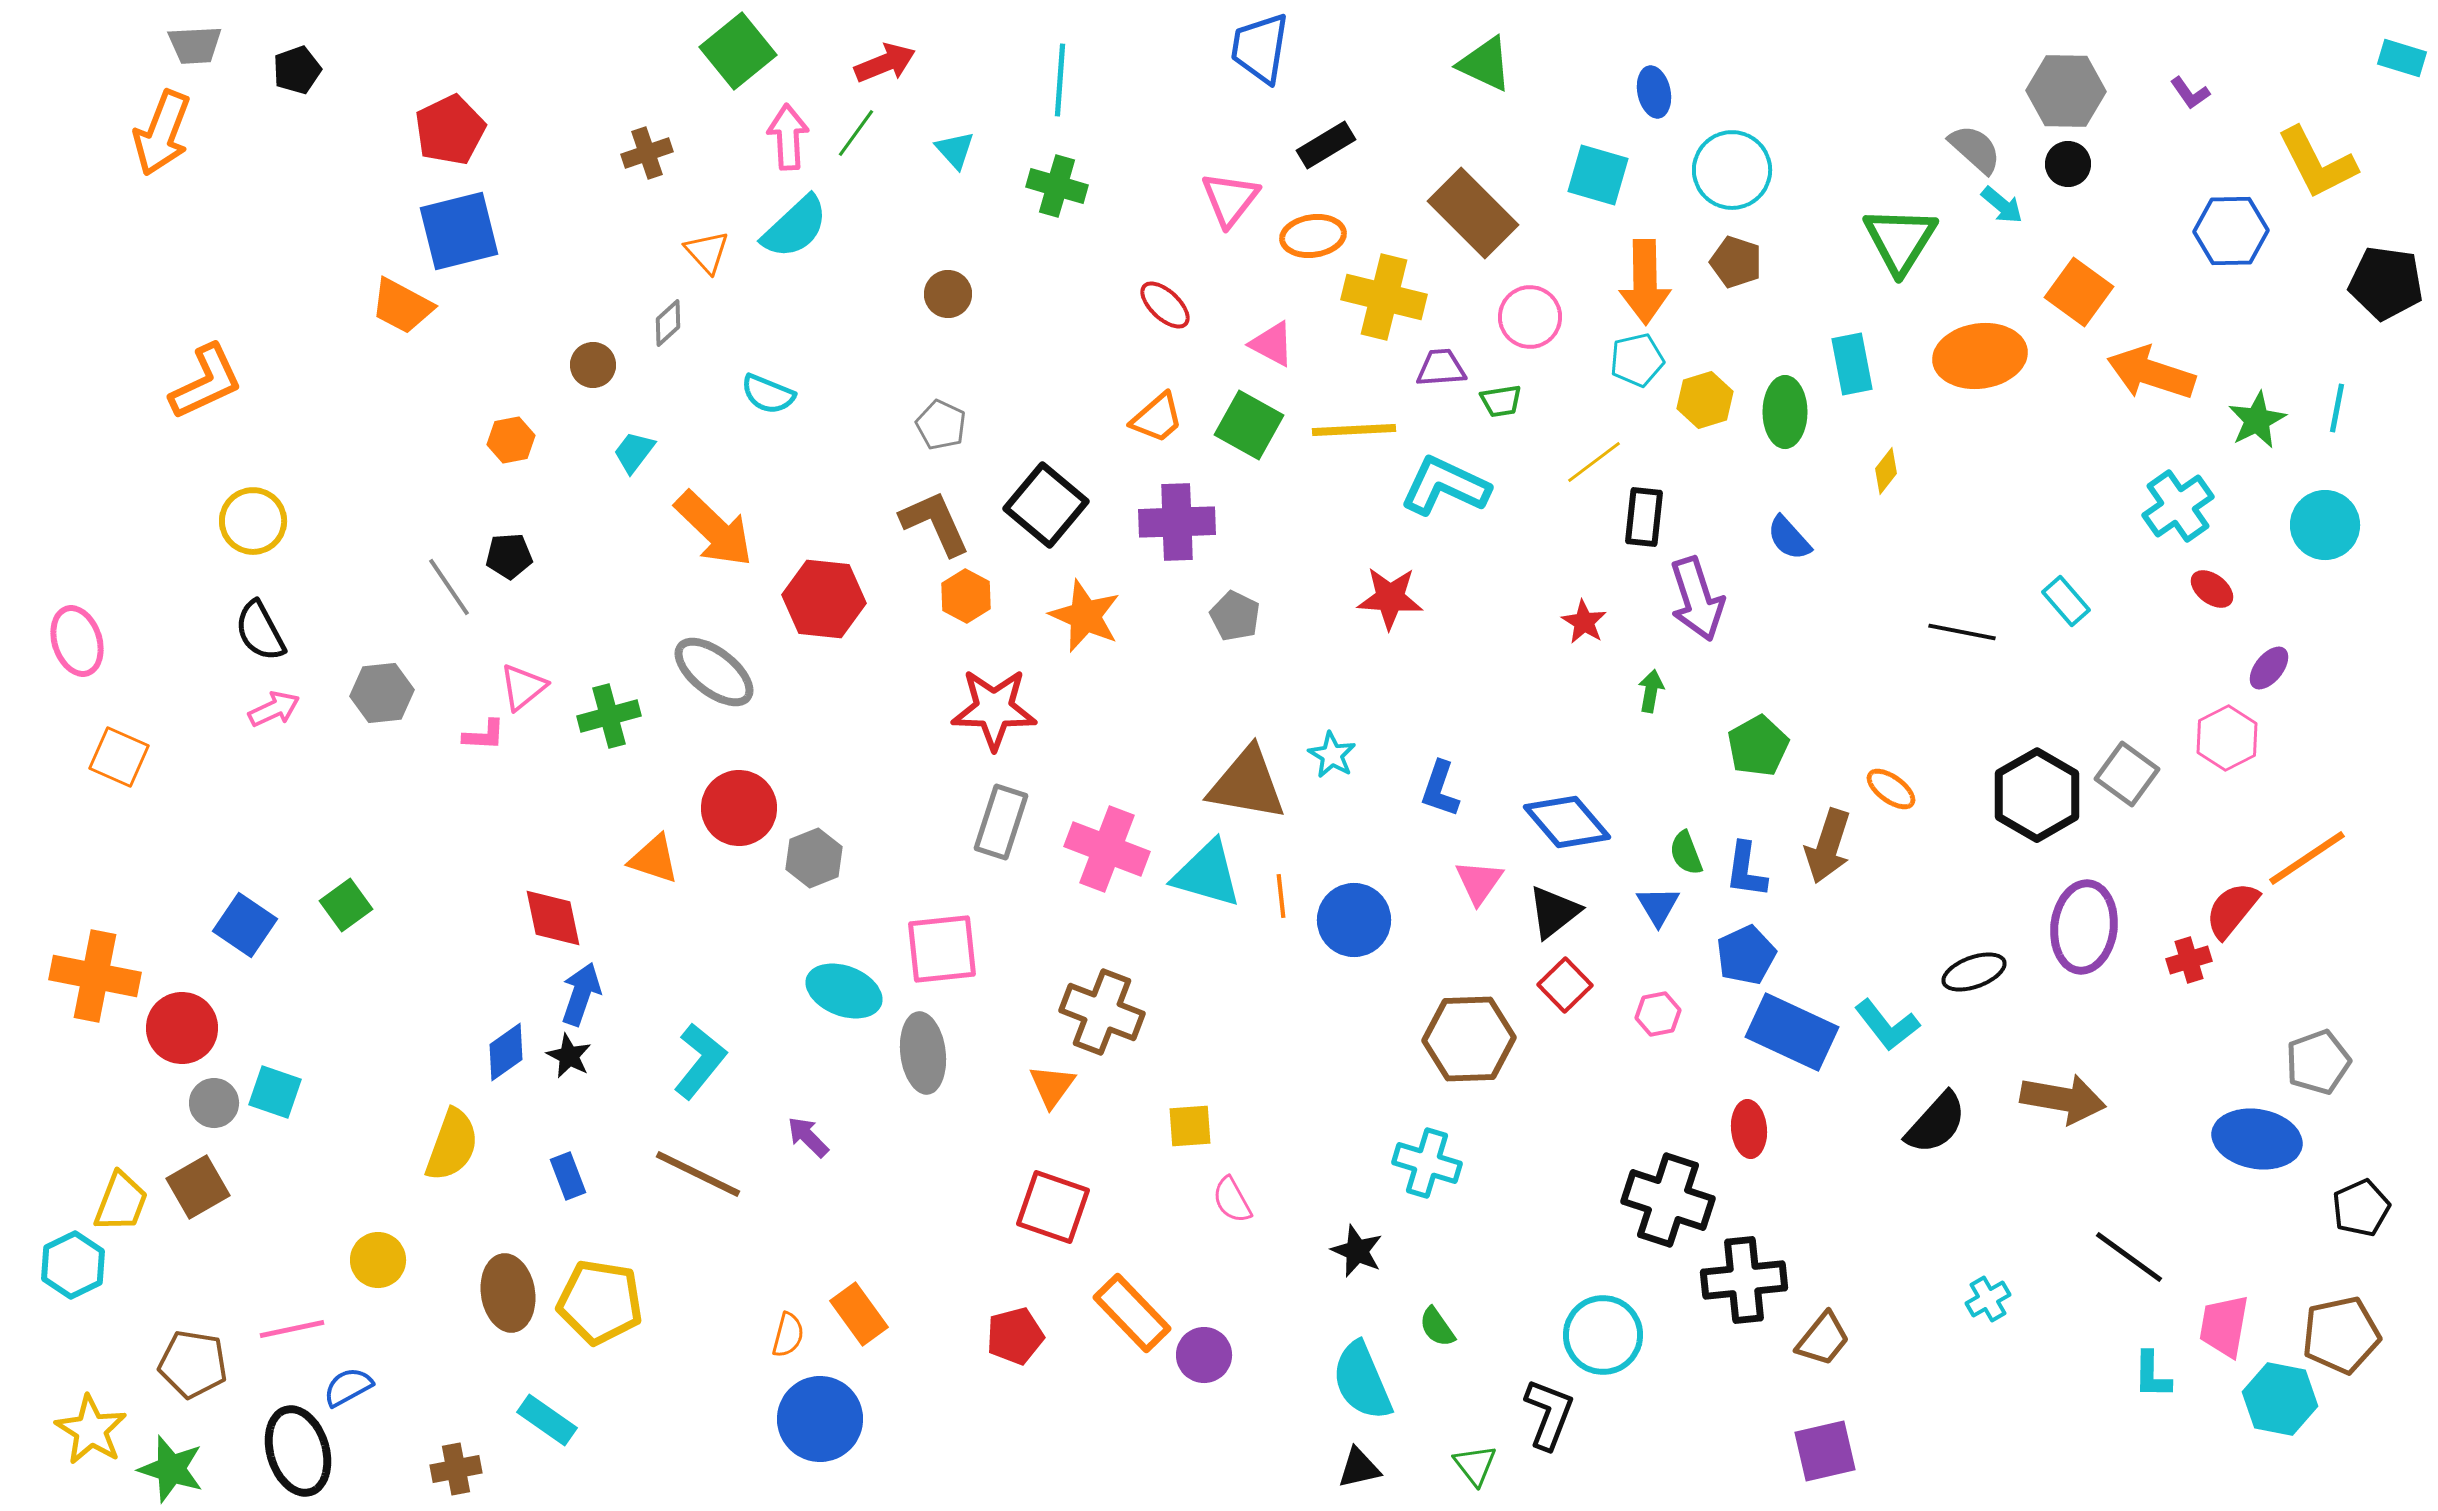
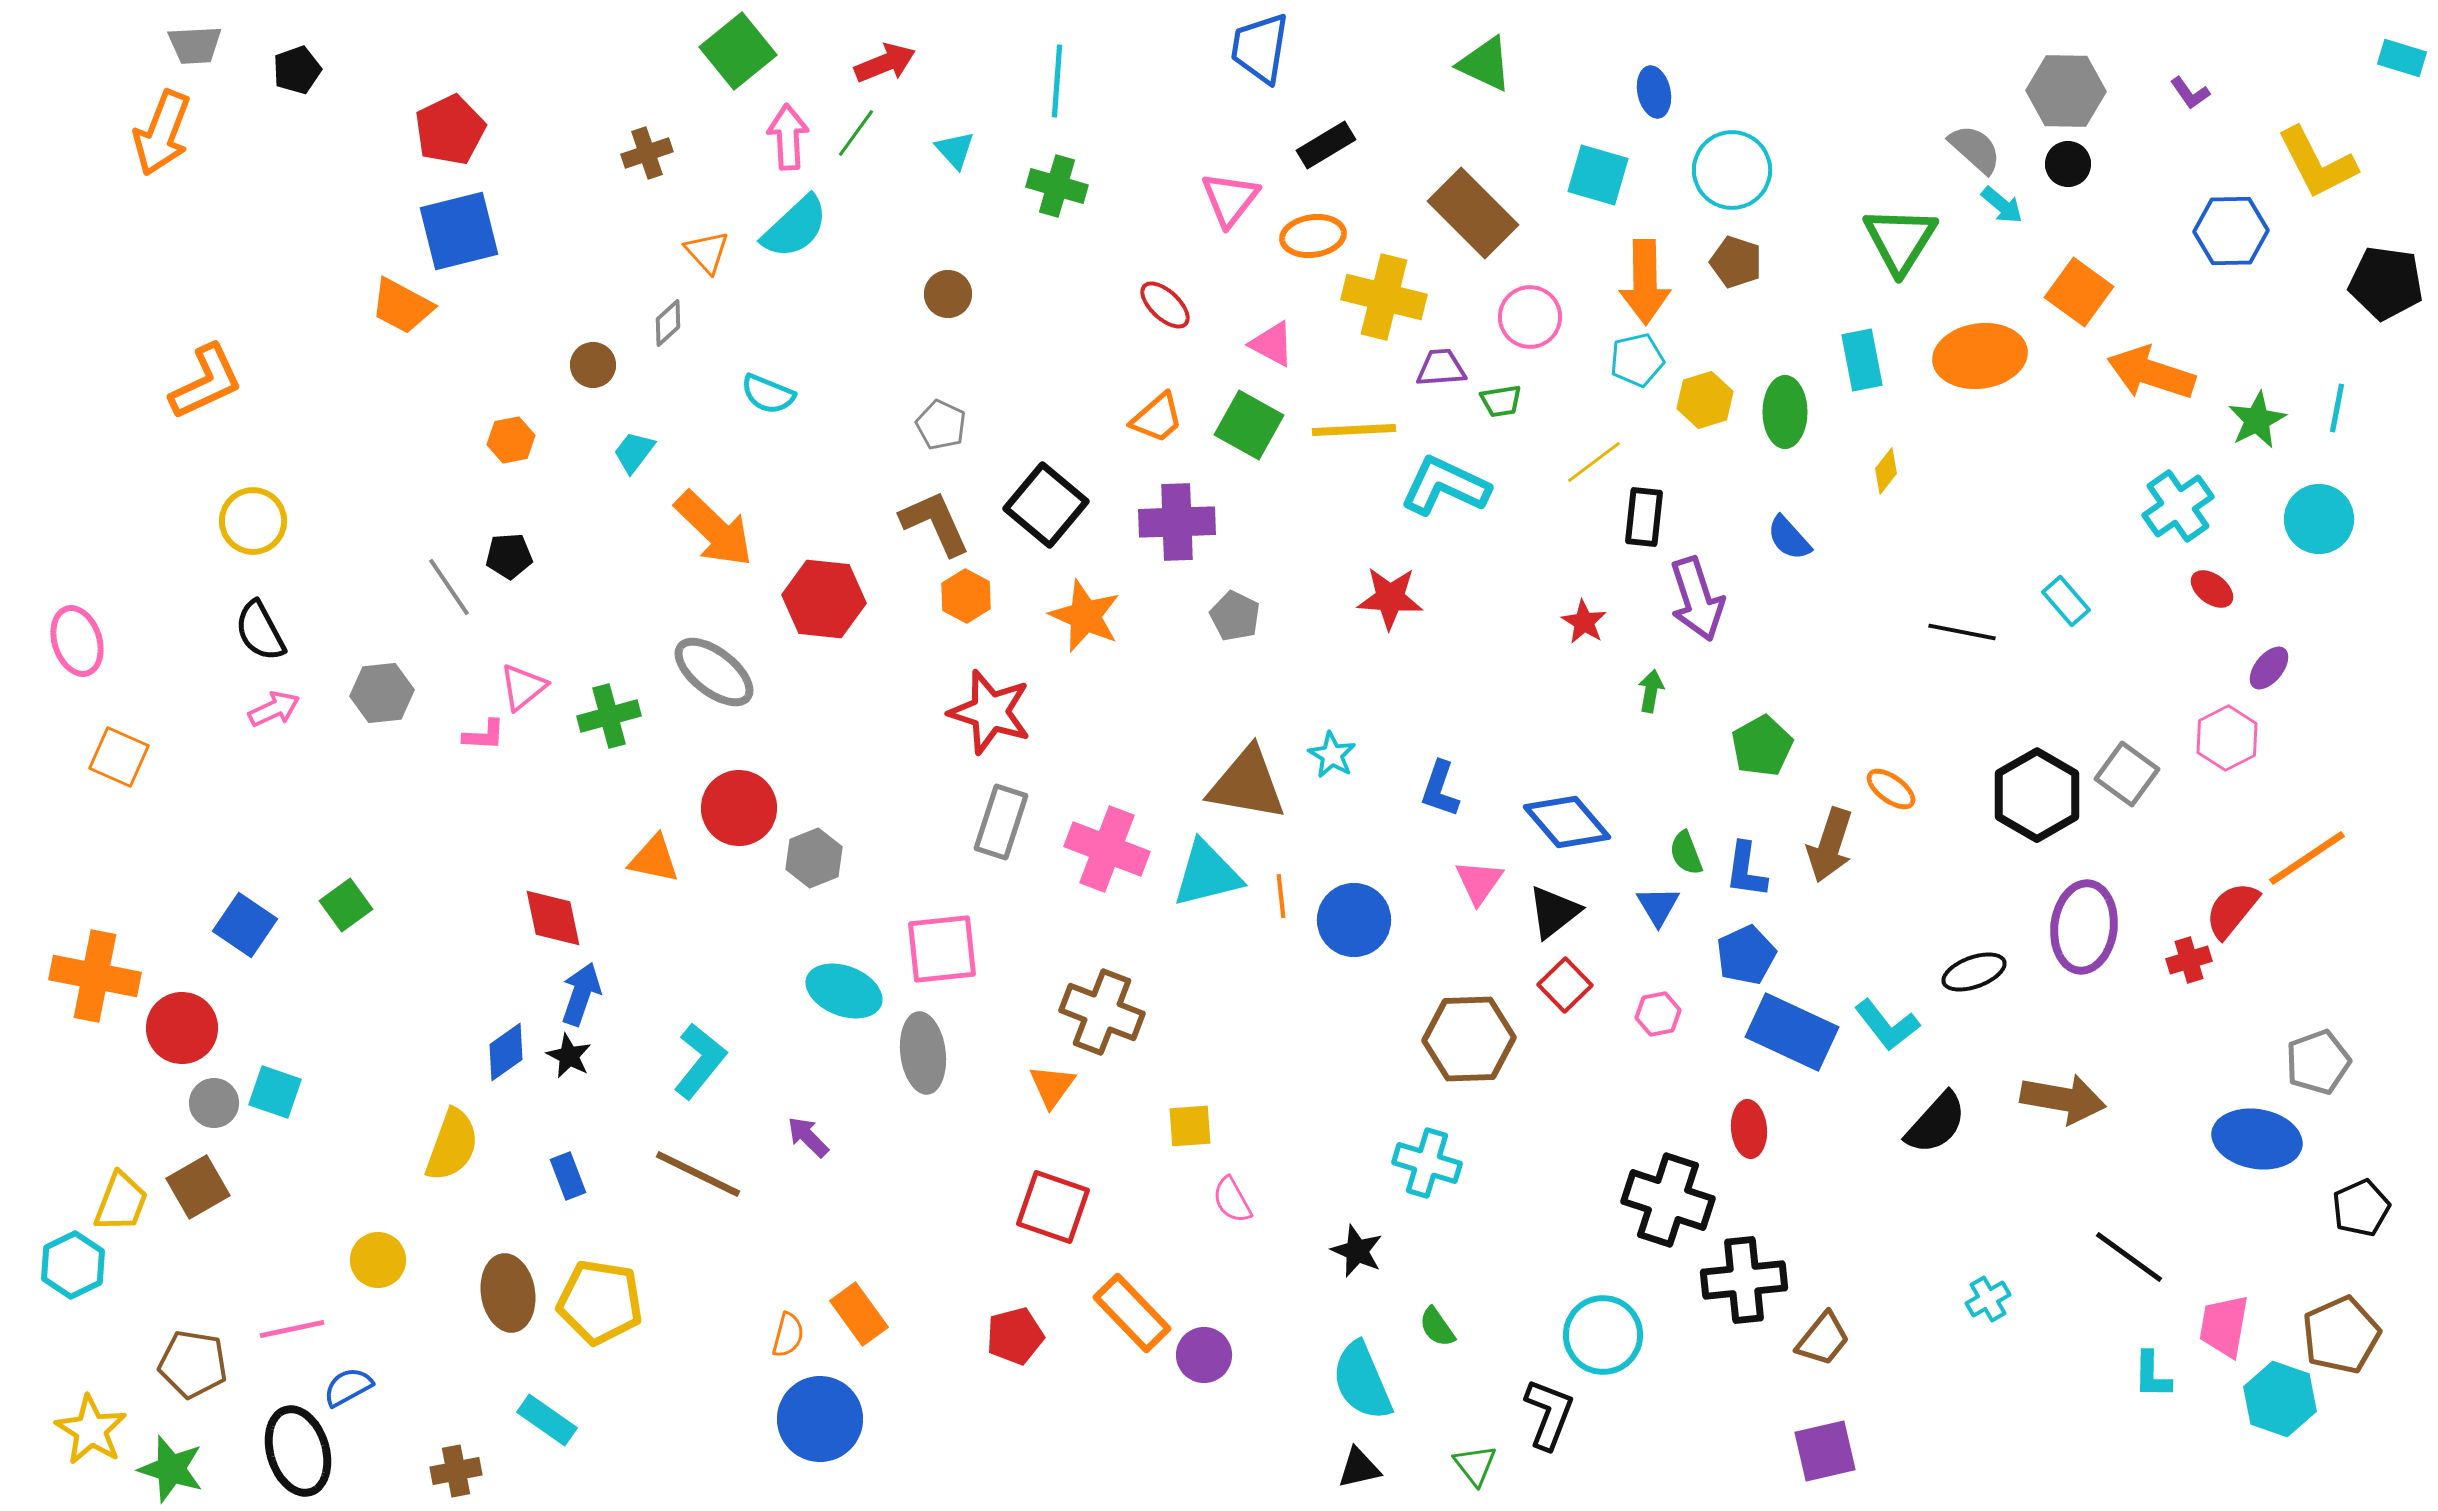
cyan line at (1060, 80): moved 3 px left, 1 px down
cyan rectangle at (1852, 364): moved 10 px right, 4 px up
cyan circle at (2325, 525): moved 6 px left, 6 px up
red star at (994, 709): moved 4 px left, 3 px down; rotated 16 degrees clockwise
green pentagon at (1758, 746): moved 4 px right
brown arrow at (1828, 846): moved 2 px right, 1 px up
orange triangle at (654, 859): rotated 6 degrees counterclockwise
cyan triangle at (1207, 874): rotated 30 degrees counterclockwise
brown pentagon at (2341, 1335): rotated 12 degrees counterclockwise
cyan hexagon at (2280, 1399): rotated 8 degrees clockwise
brown cross at (456, 1469): moved 2 px down
